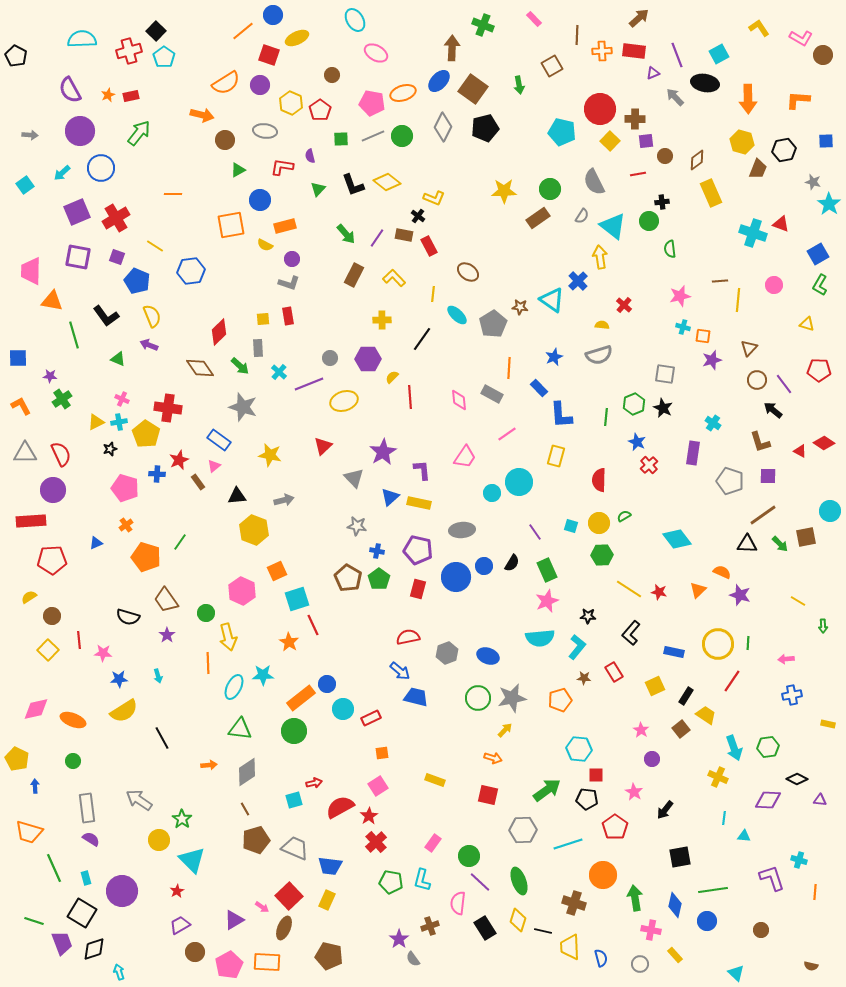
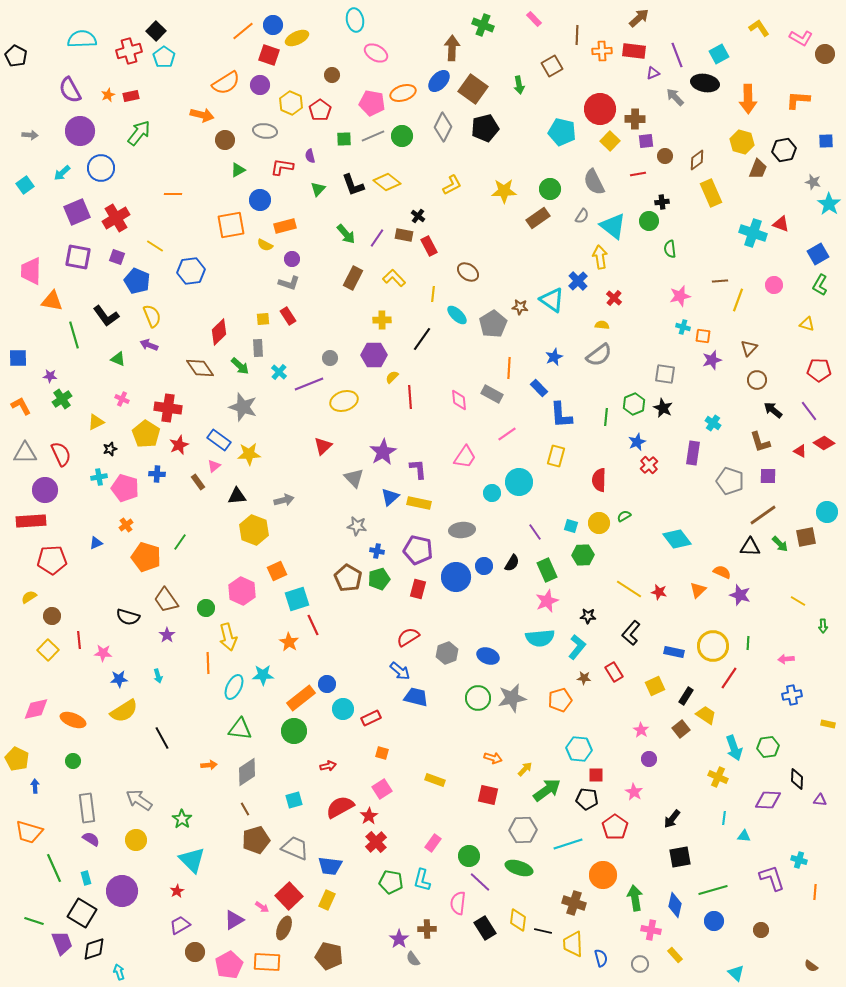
blue circle at (273, 15): moved 10 px down
cyan ellipse at (355, 20): rotated 20 degrees clockwise
brown circle at (823, 55): moved 2 px right, 1 px up
green square at (341, 139): moved 3 px right
yellow L-shape at (434, 198): moved 18 px right, 13 px up; rotated 50 degrees counterclockwise
brown rectangle at (354, 275): moved 1 px left, 3 px down
yellow line at (738, 300): rotated 15 degrees clockwise
red cross at (624, 305): moved 10 px left, 7 px up
red rectangle at (288, 316): rotated 24 degrees counterclockwise
gray semicircle at (599, 355): rotated 20 degrees counterclockwise
purple hexagon at (368, 359): moved 6 px right, 4 px up
purple line at (784, 384): moved 25 px right, 27 px down
cyan cross at (119, 422): moved 20 px left, 55 px down
blue star at (637, 442): rotated 24 degrees clockwise
yellow star at (270, 455): moved 21 px left, 1 px up; rotated 15 degrees counterclockwise
red star at (179, 460): moved 15 px up
purple L-shape at (422, 470): moved 4 px left, 1 px up
purple circle at (53, 490): moved 8 px left
cyan circle at (830, 511): moved 3 px left, 1 px down
black triangle at (747, 544): moved 3 px right, 3 px down
green hexagon at (602, 555): moved 19 px left
green pentagon at (379, 579): rotated 20 degrees clockwise
green circle at (206, 613): moved 5 px up
red semicircle at (408, 637): rotated 20 degrees counterclockwise
yellow circle at (718, 644): moved 5 px left, 2 px down
red line at (732, 681): moved 3 px left, 3 px up
yellow arrow at (505, 730): moved 20 px right, 39 px down
orange square at (382, 753): rotated 24 degrees clockwise
purple circle at (652, 759): moved 3 px left
black diamond at (797, 779): rotated 65 degrees clockwise
red arrow at (314, 783): moved 14 px right, 17 px up
pink square at (378, 786): moved 4 px right, 3 px down
black arrow at (665, 810): moved 7 px right, 9 px down
yellow circle at (159, 840): moved 23 px left
green ellipse at (519, 881): moved 13 px up; rotated 52 degrees counterclockwise
green line at (713, 890): rotated 8 degrees counterclockwise
yellow diamond at (518, 920): rotated 10 degrees counterclockwise
blue circle at (707, 921): moved 7 px right
brown cross at (430, 926): moved 3 px left, 3 px down; rotated 18 degrees clockwise
yellow trapezoid at (570, 947): moved 3 px right, 3 px up
brown semicircle at (811, 966): rotated 24 degrees clockwise
